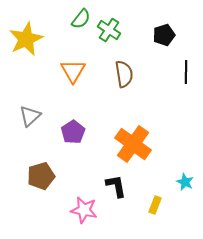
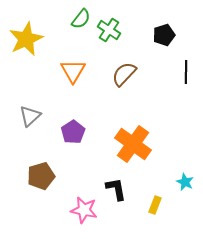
brown semicircle: rotated 128 degrees counterclockwise
black L-shape: moved 3 px down
